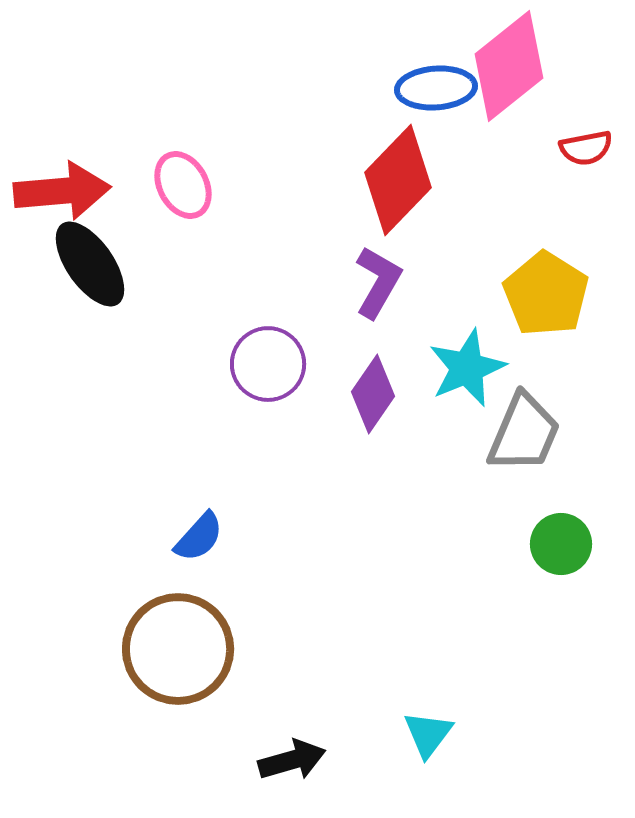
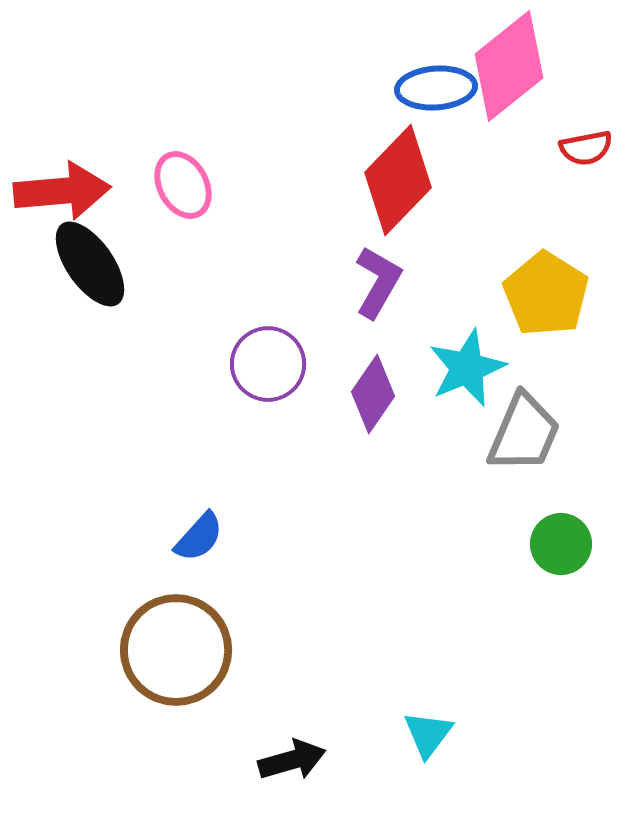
brown circle: moved 2 px left, 1 px down
